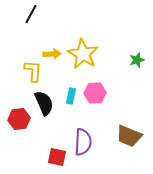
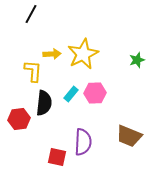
yellow star: rotated 16 degrees clockwise
cyan rectangle: moved 2 px up; rotated 28 degrees clockwise
black semicircle: rotated 30 degrees clockwise
